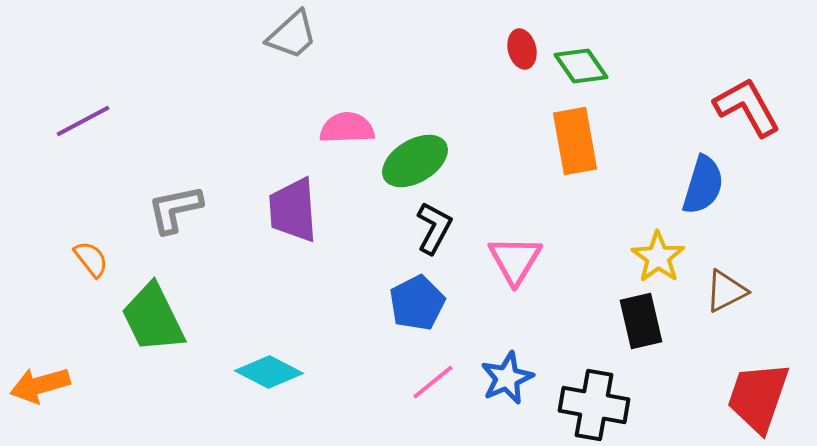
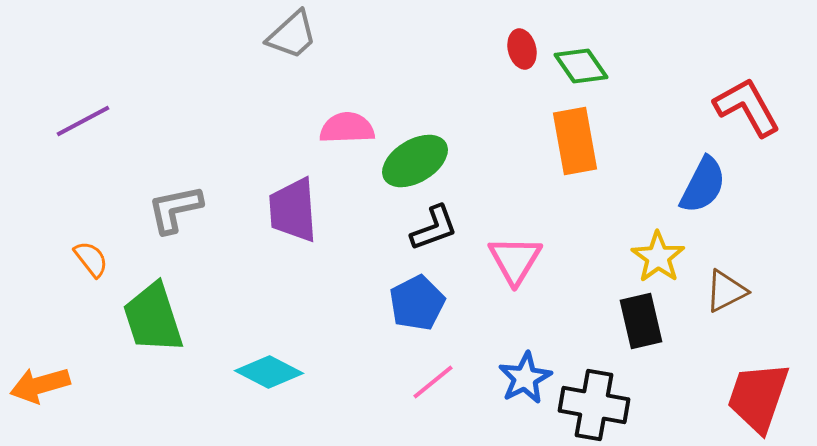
blue semicircle: rotated 10 degrees clockwise
black L-shape: rotated 42 degrees clockwise
green trapezoid: rotated 8 degrees clockwise
blue star: moved 18 px right; rotated 4 degrees counterclockwise
